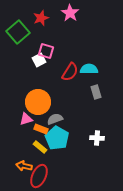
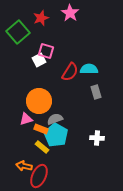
orange circle: moved 1 px right, 1 px up
cyan pentagon: moved 1 px left, 3 px up
yellow rectangle: moved 2 px right
